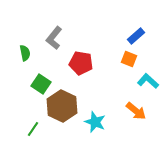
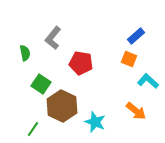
gray L-shape: moved 1 px left
